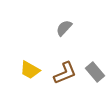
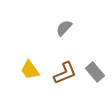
yellow trapezoid: rotated 25 degrees clockwise
